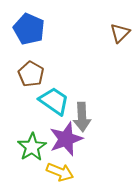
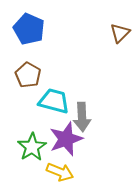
brown pentagon: moved 3 px left, 1 px down
cyan trapezoid: rotated 20 degrees counterclockwise
